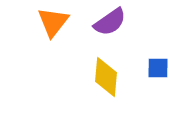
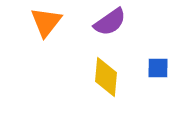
orange triangle: moved 7 px left
